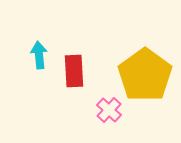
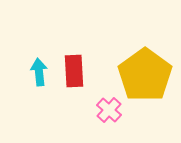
cyan arrow: moved 17 px down
